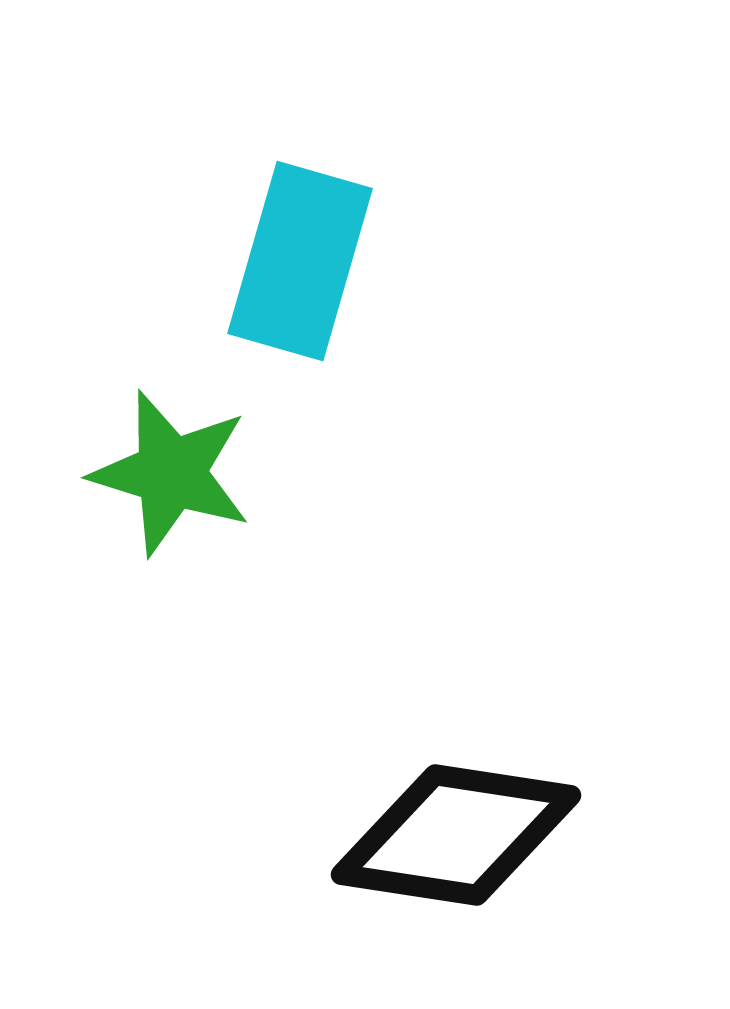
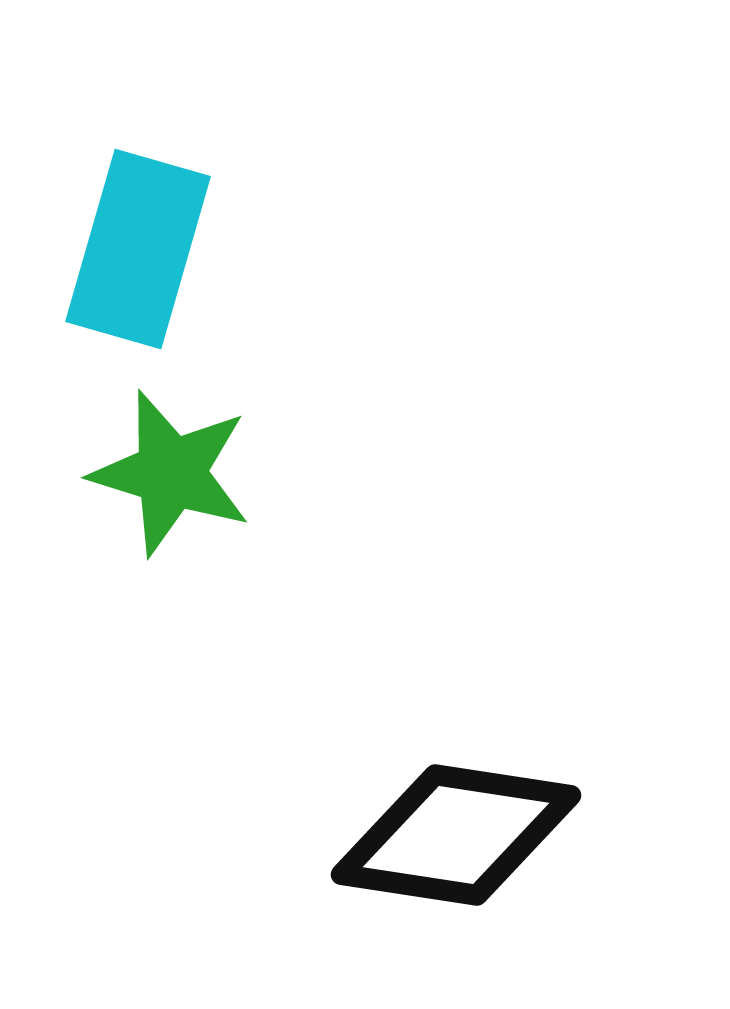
cyan rectangle: moved 162 px left, 12 px up
